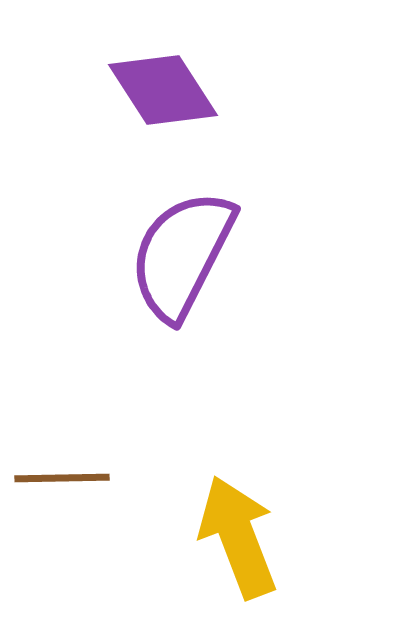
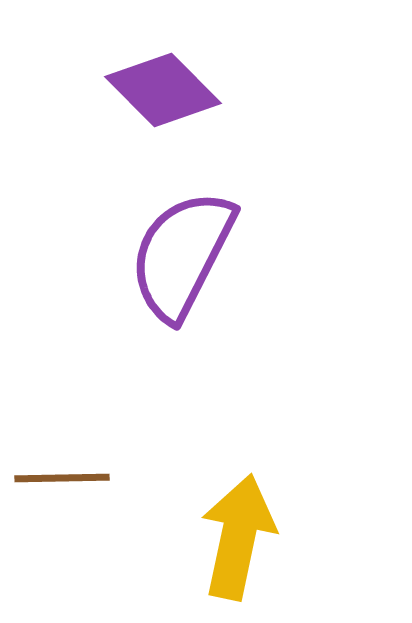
purple diamond: rotated 12 degrees counterclockwise
yellow arrow: rotated 33 degrees clockwise
